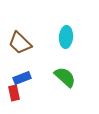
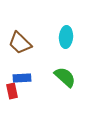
blue rectangle: rotated 18 degrees clockwise
red rectangle: moved 2 px left, 2 px up
